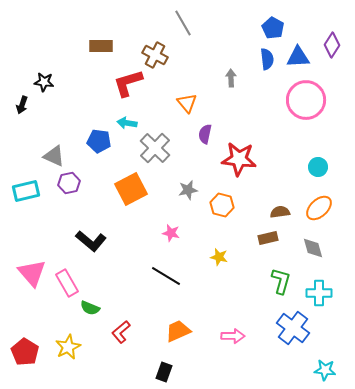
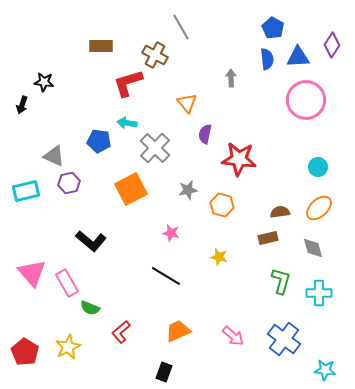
gray line at (183, 23): moved 2 px left, 4 px down
blue cross at (293, 328): moved 9 px left, 11 px down
pink arrow at (233, 336): rotated 40 degrees clockwise
